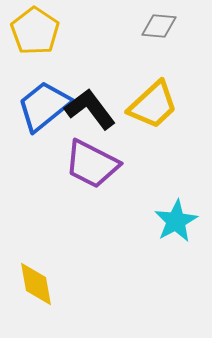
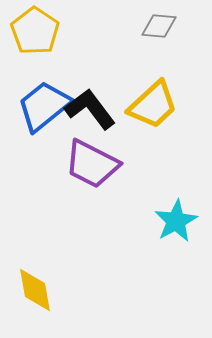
yellow diamond: moved 1 px left, 6 px down
